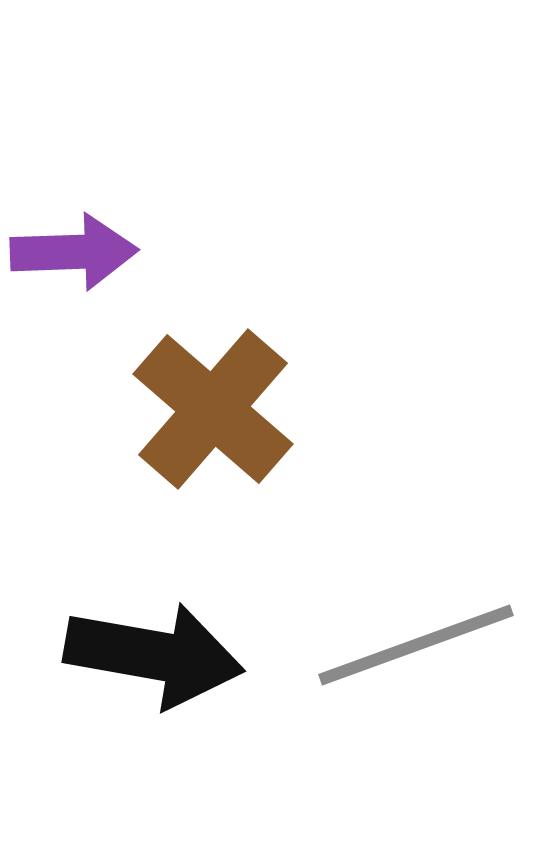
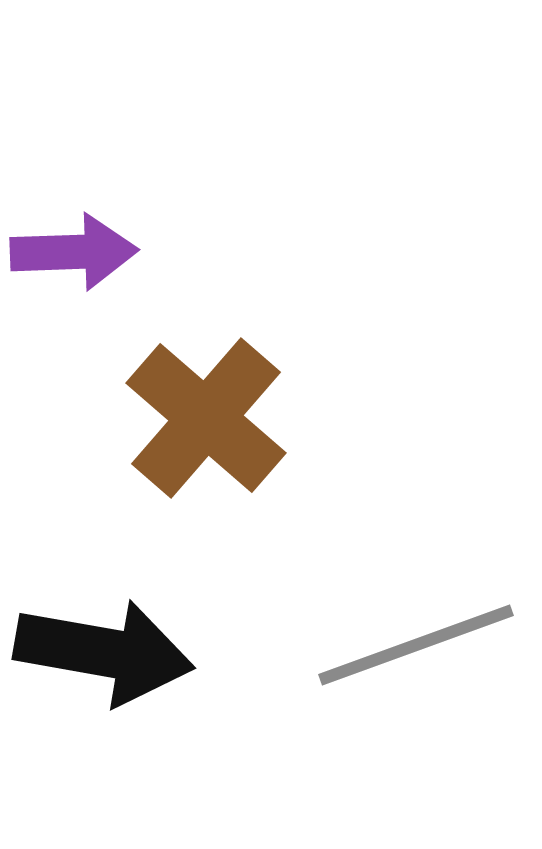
brown cross: moved 7 px left, 9 px down
black arrow: moved 50 px left, 3 px up
